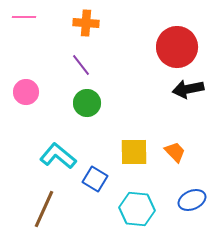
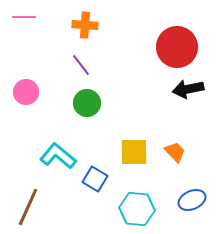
orange cross: moved 1 px left, 2 px down
brown line: moved 16 px left, 2 px up
